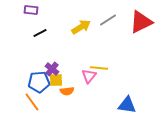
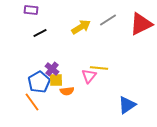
red triangle: moved 2 px down
blue pentagon: rotated 25 degrees counterclockwise
blue triangle: rotated 42 degrees counterclockwise
